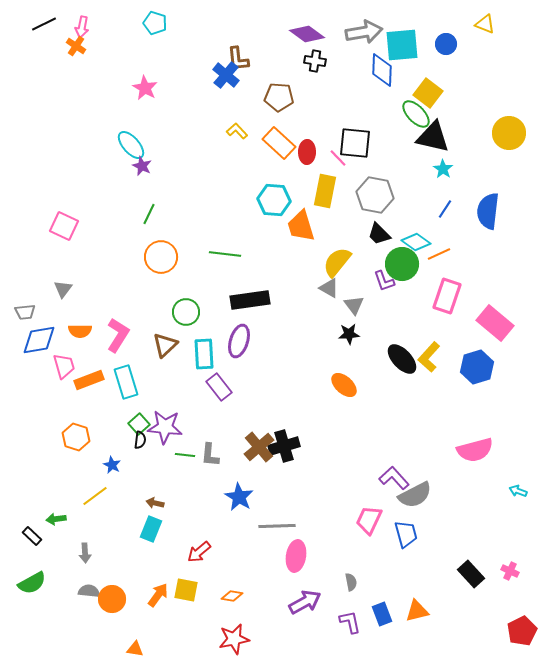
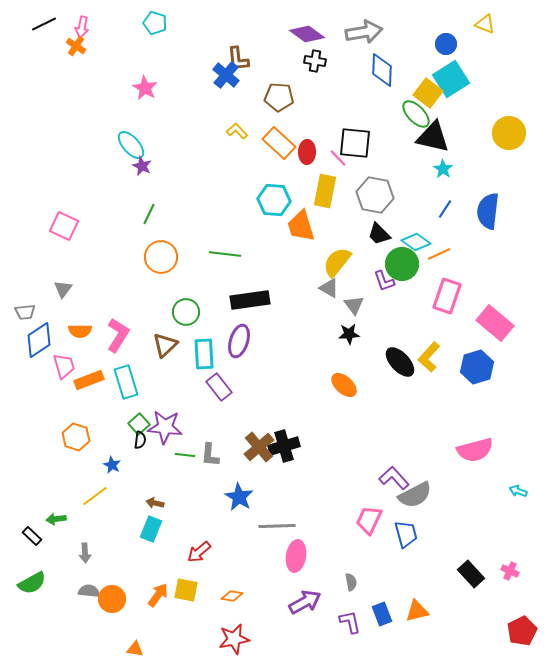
cyan square at (402, 45): moved 49 px right, 34 px down; rotated 27 degrees counterclockwise
blue diamond at (39, 340): rotated 24 degrees counterclockwise
black ellipse at (402, 359): moved 2 px left, 3 px down
